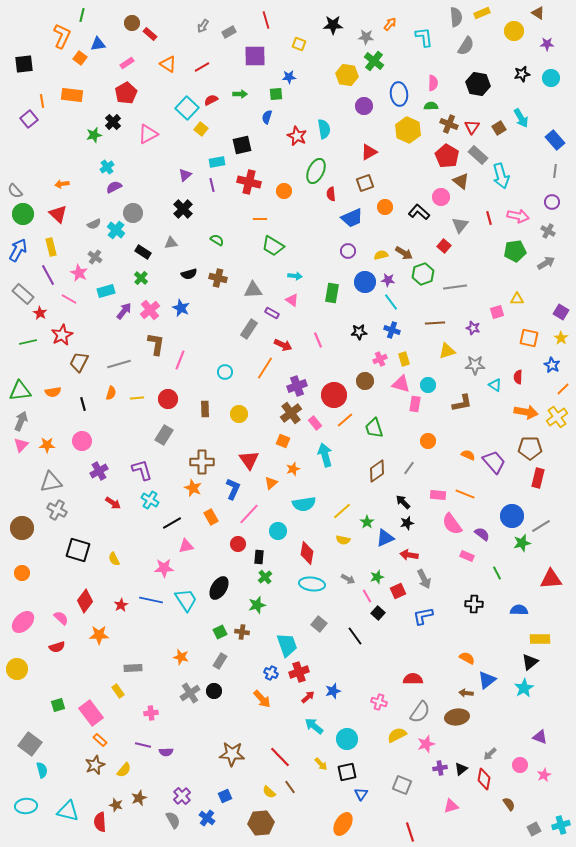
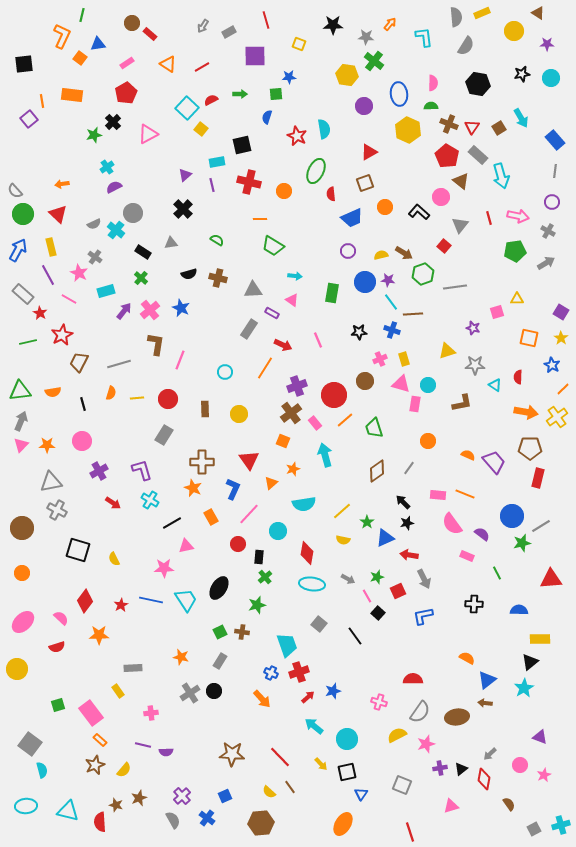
brown line at (435, 323): moved 22 px left, 9 px up
brown arrow at (466, 693): moved 19 px right, 10 px down
